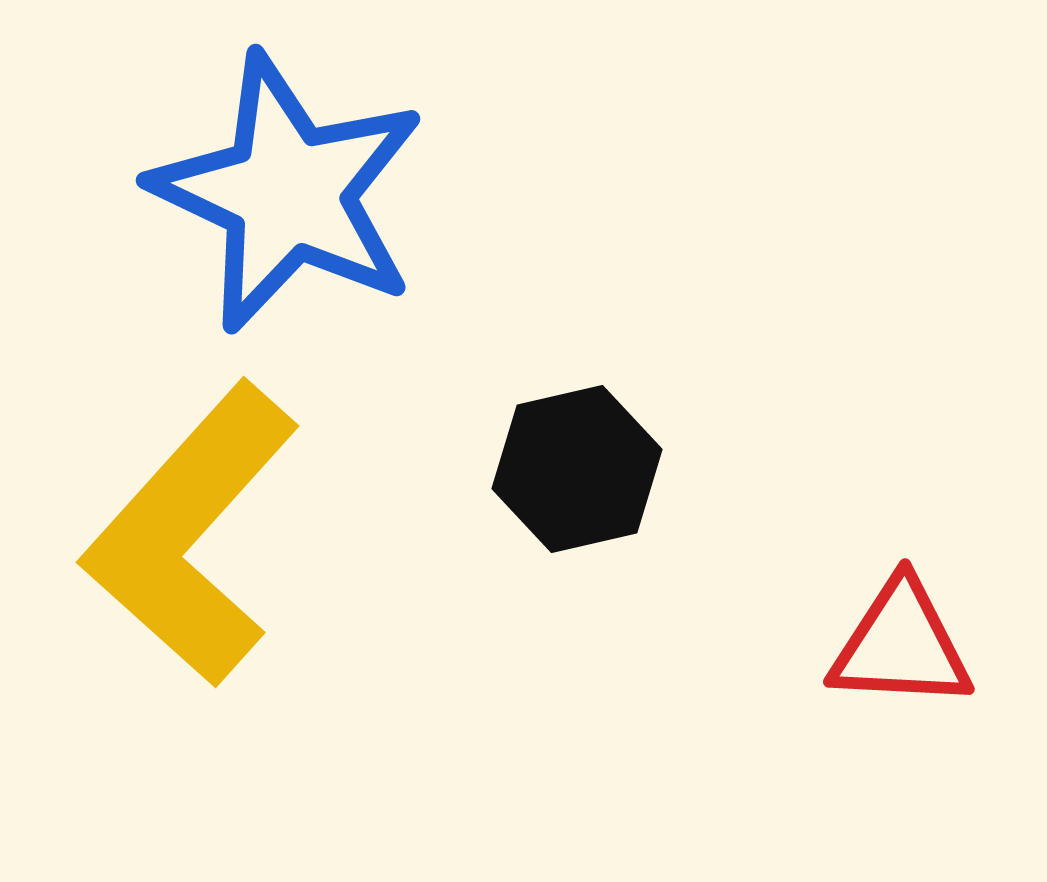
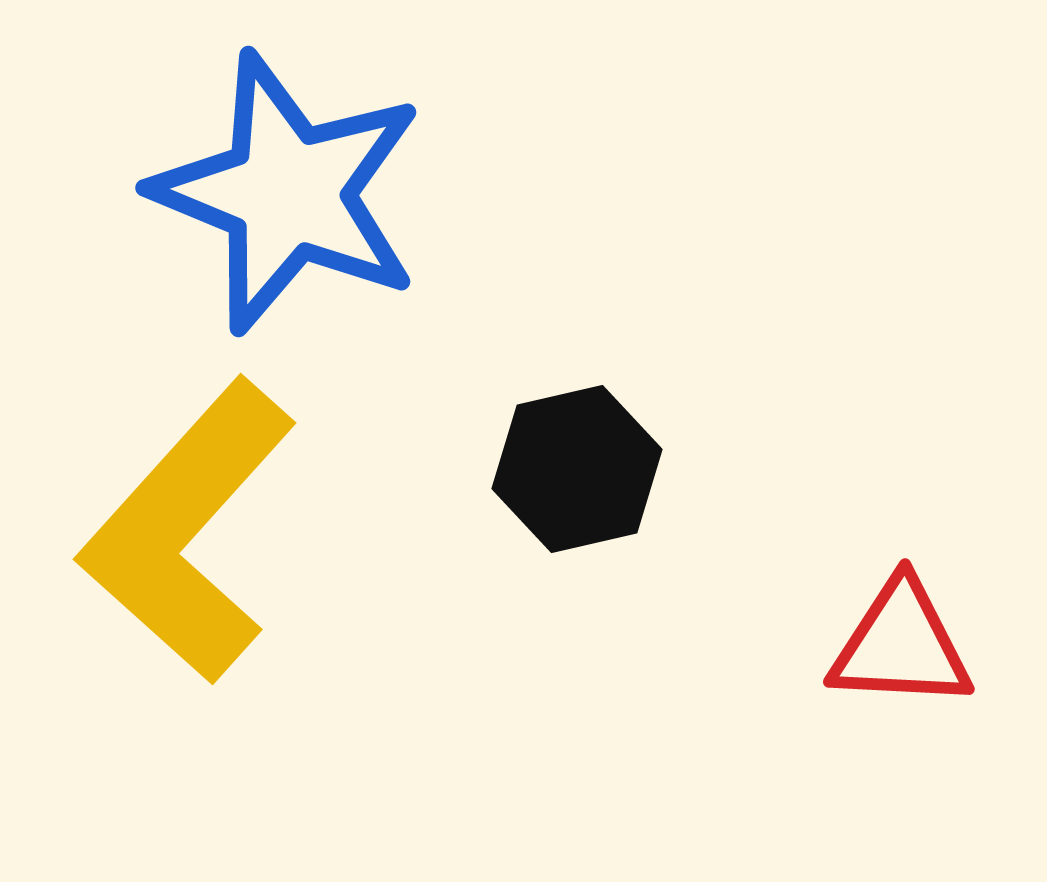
blue star: rotated 3 degrees counterclockwise
yellow L-shape: moved 3 px left, 3 px up
